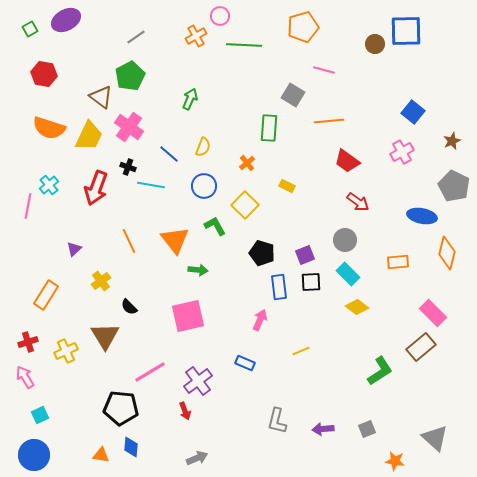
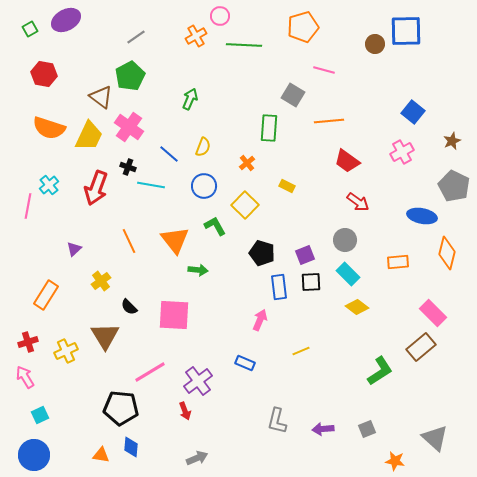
pink square at (188, 316): moved 14 px left, 1 px up; rotated 16 degrees clockwise
